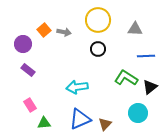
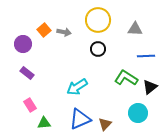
purple rectangle: moved 1 px left, 3 px down
cyan arrow: rotated 25 degrees counterclockwise
